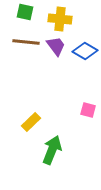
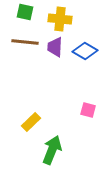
brown line: moved 1 px left
purple trapezoid: moved 1 px left, 1 px down; rotated 140 degrees counterclockwise
